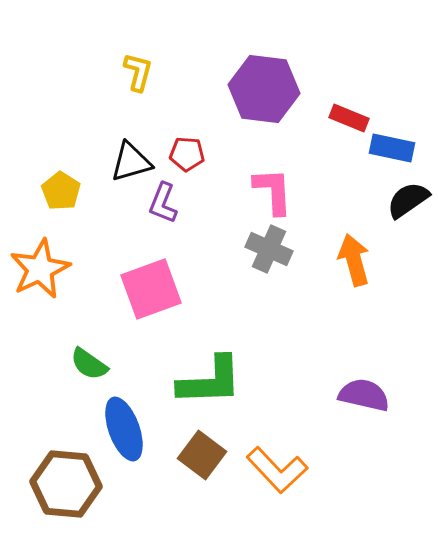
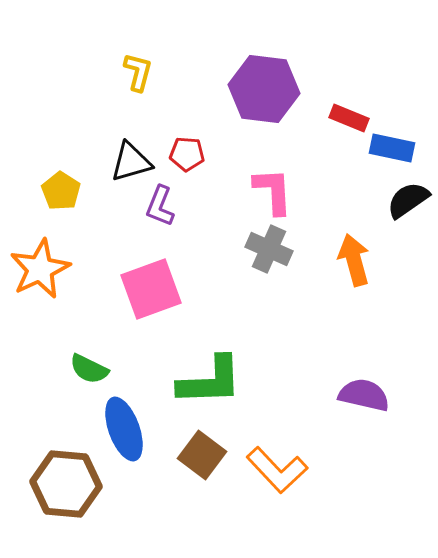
purple L-shape: moved 3 px left, 3 px down
green semicircle: moved 5 px down; rotated 9 degrees counterclockwise
